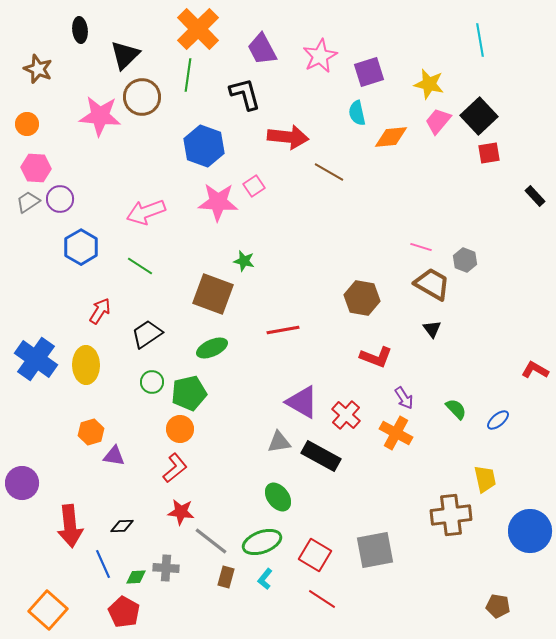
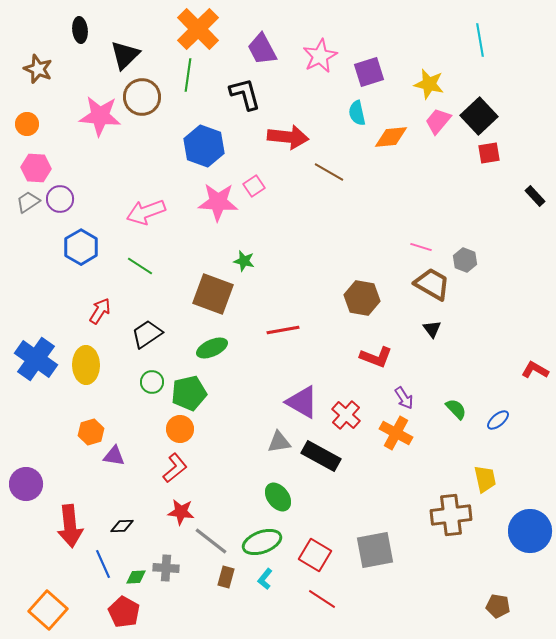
purple circle at (22, 483): moved 4 px right, 1 px down
